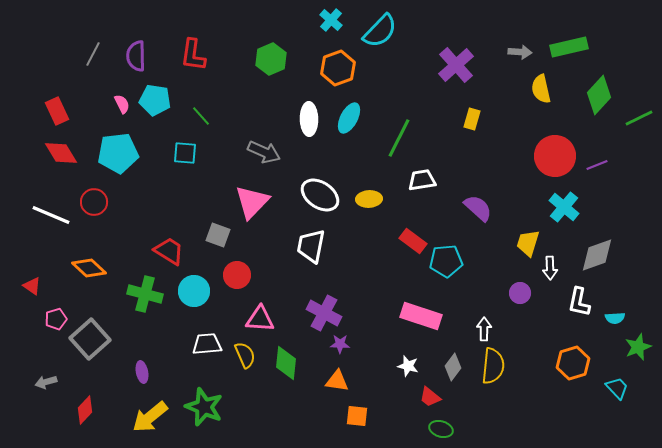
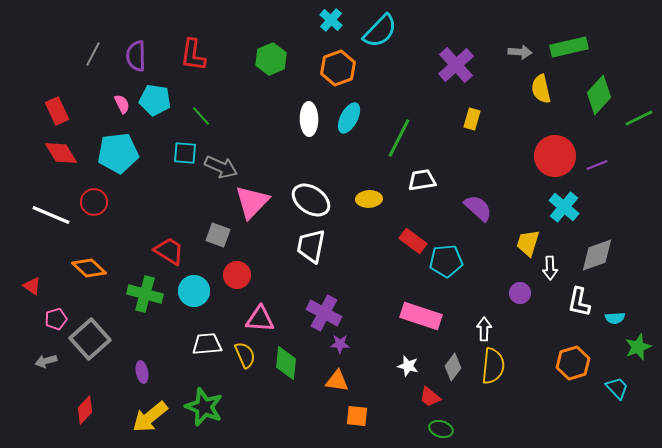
gray arrow at (264, 152): moved 43 px left, 15 px down
white ellipse at (320, 195): moved 9 px left, 5 px down
gray arrow at (46, 382): moved 21 px up
